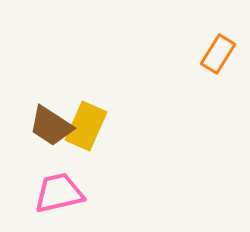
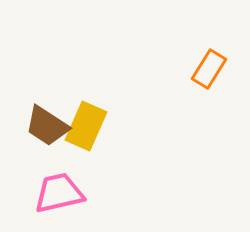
orange rectangle: moved 9 px left, 15 px down
brown trapezoid: moved 4 px left
